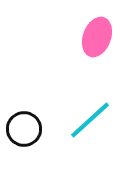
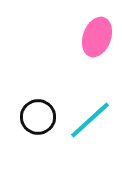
black circle: moved 14 px right, 12 px up
